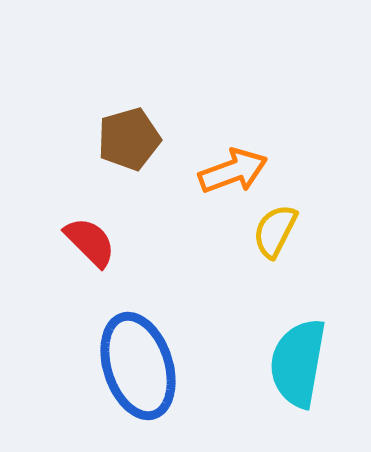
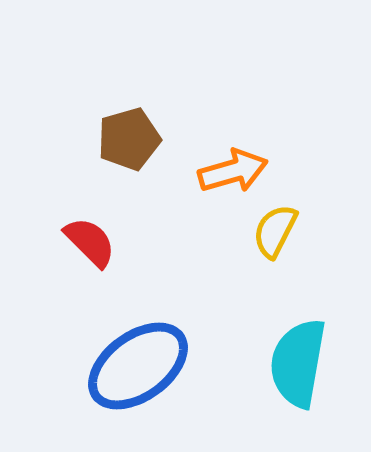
orange arrow: rotated 4 degrees clockwise
blue ellipse: rotated 72 degrees clockwise
